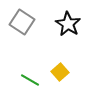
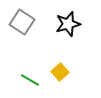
black star: rotated 25 degrees clockwise
